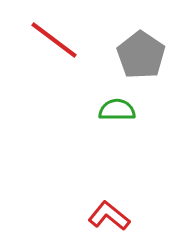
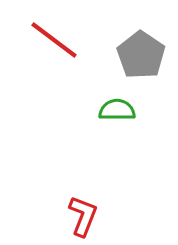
red L-shape: moved 26 px left; rotated 72 degrees clockwise
